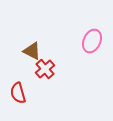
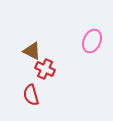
red cross: rotated 24 degrees counterclockwise
red semicircle: moved 13 px right, 2 px down
